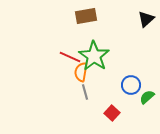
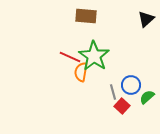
brown rectangle: rotated 15 degrees clockwise
gray line: moved 28 px right
red square: moved 10 px right, 7 px up
